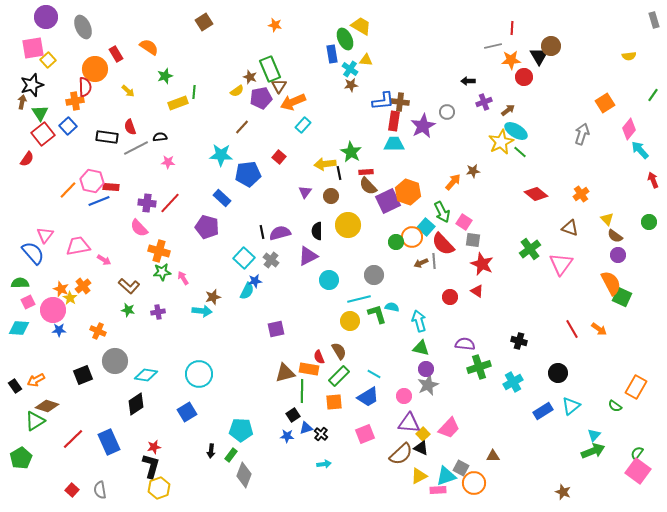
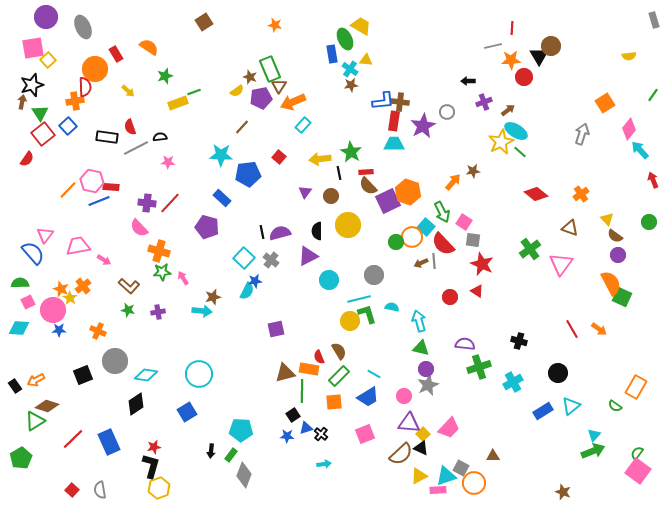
green line at (194, 92): rotated 64 degrees clockwise
yellow arrow at (325, 164): moved 5 px left, 5 px up
green L-shape at (377, 314): moved 10 px left
